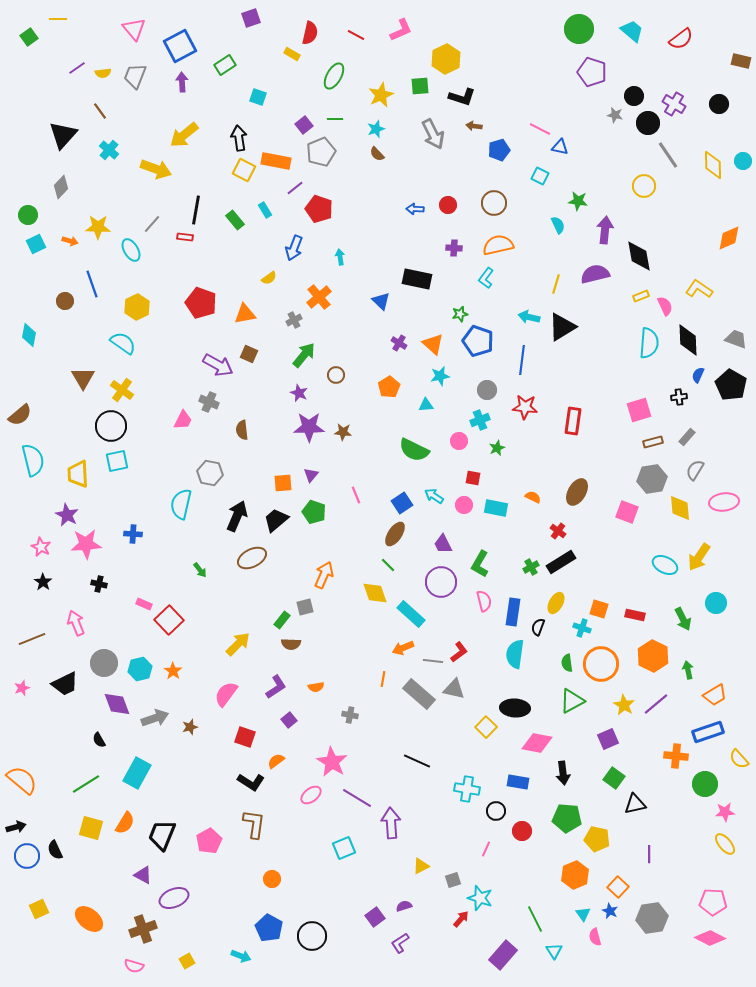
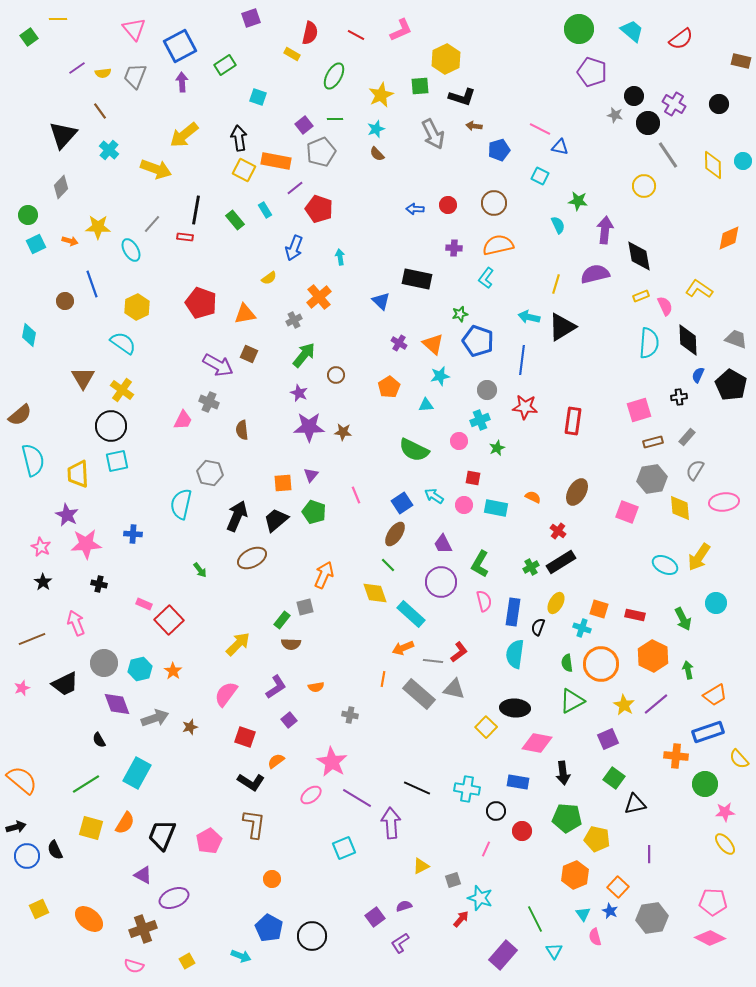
black line at (417, 761): moved 27 px down
